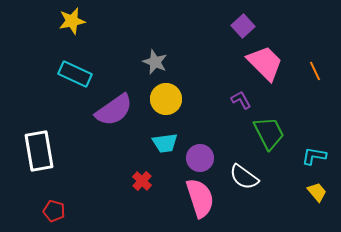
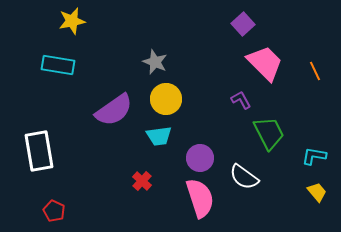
purple square: moved 2 px up
cyan rectangle: moved 17 px left, 9 px up; rotated 16 degrees counterclockwise
cyan trapezoid: moved 6 px left, 7 px up
red pentagon: rotated 10 degrees clockwise
